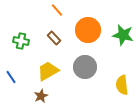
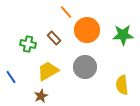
orange line: moved 9 px right, 2 px down
orange circle: moved 1 px left
green star: rotated 15 degrees counterclockwise
green cross: moved 7 px right, 3 px down
